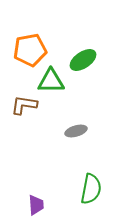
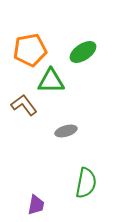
green ellipse: moved 8 px up
brown L-shape: rotated 44 degrees clockwise
gray ellipse: moved 10 px left
green semicircle: moved 5 px left, 6 px up
purple trapezoid: rotated 15 degrees clockwise
